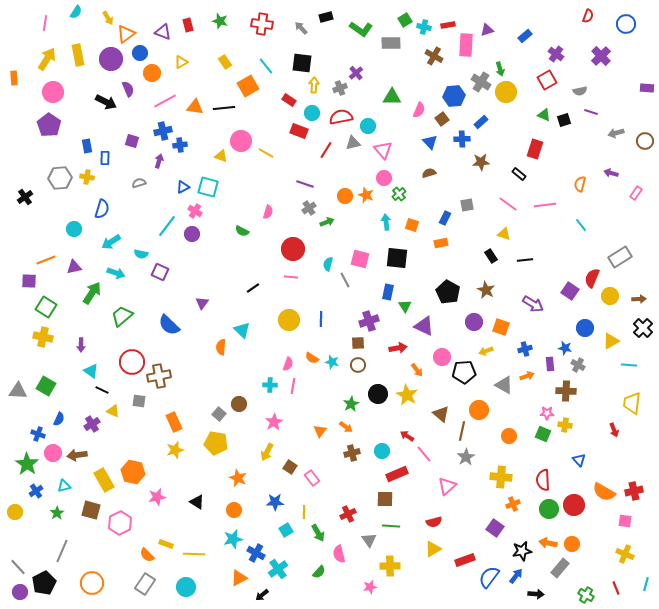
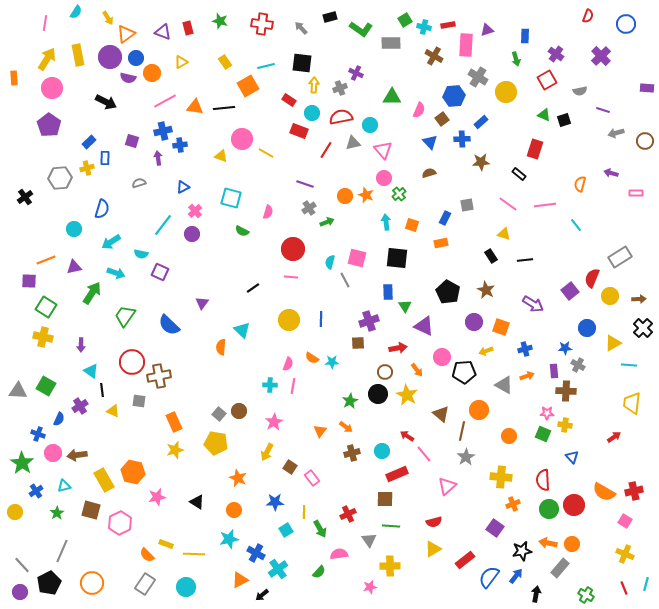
black rectangle at (326, 17): moved 4 px right
red rectangle at (188, 25): moved 3 px down
blue rectangle at (525, 36): rotated 48 degrees counterclockwise
blue circle at (140, 53): moved 4 px left, 5 px down
purple circle at (111, 59): moved 1 px left, 2 px up
cyan line at (266, 66): rotated 66 degrees counterclockwise
green arrow at (500, 69): moved 16 px right, 10 px up
purple cross at (356, 73): rotated 24 degrees counterclockwise
gray cross at (481, 82): moved 3 px left, 5 px up
purple semicircle at (128, 89): moved 11 px up; rotated 126 degrees clockwise
pink circle at (53, 92): moved 1 px left, 4 px up
purple line at (591, 112): moved 12 px right, 2 px up
cyan circle at (368, 126): moved 2 px right, 1 px up
pink circle at (241, 141): moved 1 px right, 2 px up
blue rectangle at (87, 146): moved 2 px right, 4 px up; rotated 56 degrees clockwise
purple arrow at (159, 161): moved 1 px left, 3 px up; rotated 24 degrees counterclockwise
yellow cross at (87, 177): moved 9 px up; rotated 24 degrees counterclockwise
cyan square at (208, 187): moved 23 px right, 11 px down
pink rectangle at (636, 193): rotated 56 degrees clockwise
pink cross at (195, 211): rotated 16 degrees clockwise
cyan line at (581, 225): moved 5 px left
cyan line at (167, 226): moved 4 px left, 1 px up
pink square at (360, 259): moved 3 px left, 1 px up
cyan semicircle at (328, 264): moved 2 px right, 2 px up
purple square at (570, 291): rotated 18 degrees clockwise
blue rectangle at (388, 292): rotated 14 degrees counterclockwise
green trapezoid at (122, 316): moved 3 px right; rotated 15 degrees counterclockwise
blue circle at (585, 328): moved 2 px right
yellow triangle at (611, 341): moved 2 px right, 2 px down
blue star at (565, 348): rotated 16 degrees counterclockwise
cyan star at (332, 362): rotated 16 degrees counterclockwise
purple rectangle at (550, 364): moved 4 px right, 7 px down
brown circle at (358, 365): moved 27 px right, 7 px down
black line at (102, 390): rotated 56 degrees clockwise
brown circle at (239, 404): moved 7 px down
green star at (351, 404): moved 1 px left, 3 px up
purple cross at (92, 424): moved 12 px left, 18 px up
red arrow at (614, 430): moved 7 px down; rotated 104 degrees counterclockwise
blue triangle at (579, 460): moved 7 px left, 3 px up
green star at (27, 464): moved 5 px left, 1 px up
pink square at (625, 521): rotated 24 degrees clockwise
green arrow at (318, 533): moved 2 px right, 4 px up
cyan star at (233, 539): moved 4 px left
pink semicircle at (339, 554): rotated 96 degrees clockwise
red rectangle at (465, 560): rotated 18 degrees counterclockwise
gray line at (18, 567): moved 4 px right, 2 px up
orange triangle at (239, 578): moved 1 px right, 2 px down
black pentagon at (44, 583): moved 5 px right
red line at (616, 588): moved 8 px right
black arrow at (536, 594): rotated 84 degrees counterclockwise
